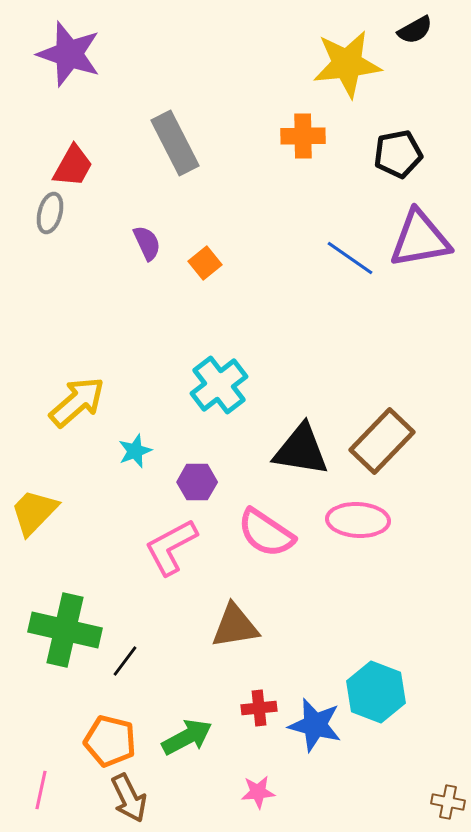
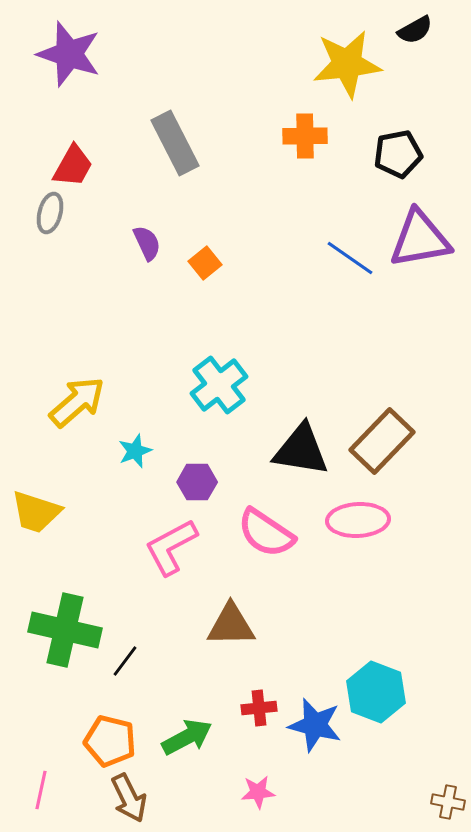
orange cross: moved 2 px right
yellow trapezoid: moved 2 px right; rotated 116 degrees counterclockwise
pink ellipse: rotated 6 degrees counterclockwise
brown triangle: moved 4 px left, 1 px up; rotated 8 degrees clockwise
